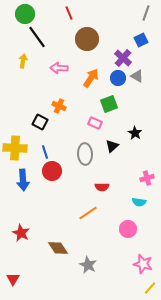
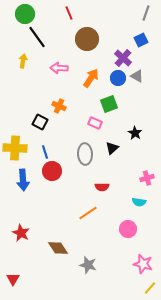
black triangle: moved 2 px down
gray star: rotated 12 degrees counterclockwise
